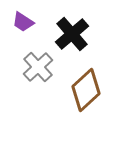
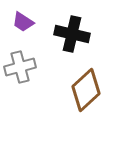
black cross: rotated 36 degrees counterclockwise
gray cross: moved 18 px left; rotated 28 degrees clockwise
